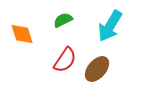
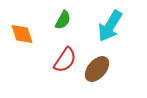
green semicircle: rotated 144 degrees clockwise
